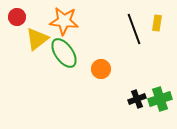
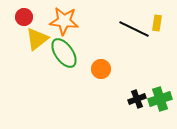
red circle: moved 7 px right
black line: rotated 44 degrees counterclockwise
